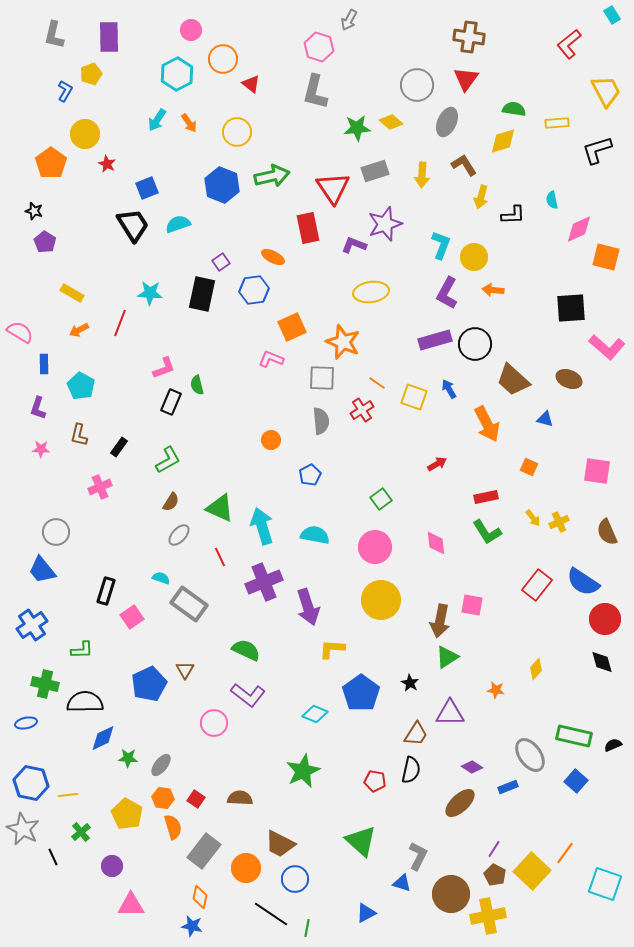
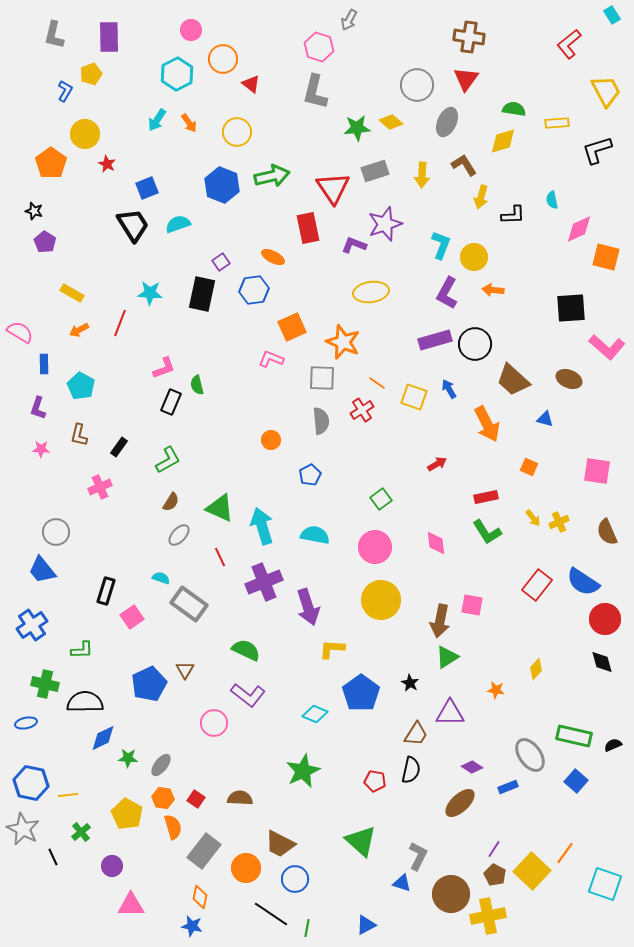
blue triangle at (366, 913): moved 12 px down
